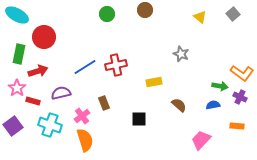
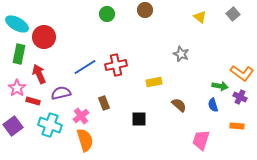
cyan ellipse: moved 9 px down
red arrow: moved 1 px right, 3 px down; rotated 96 degrees counterclockwise
blue semicircle: rotated 96 degrees counterclockwise
pink cross: moved 1 px left
pink trapezoid: rotated 25 degrees counterclockwise
